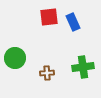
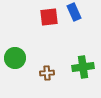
blue rectangle: moved 1 px right, 10 px up
